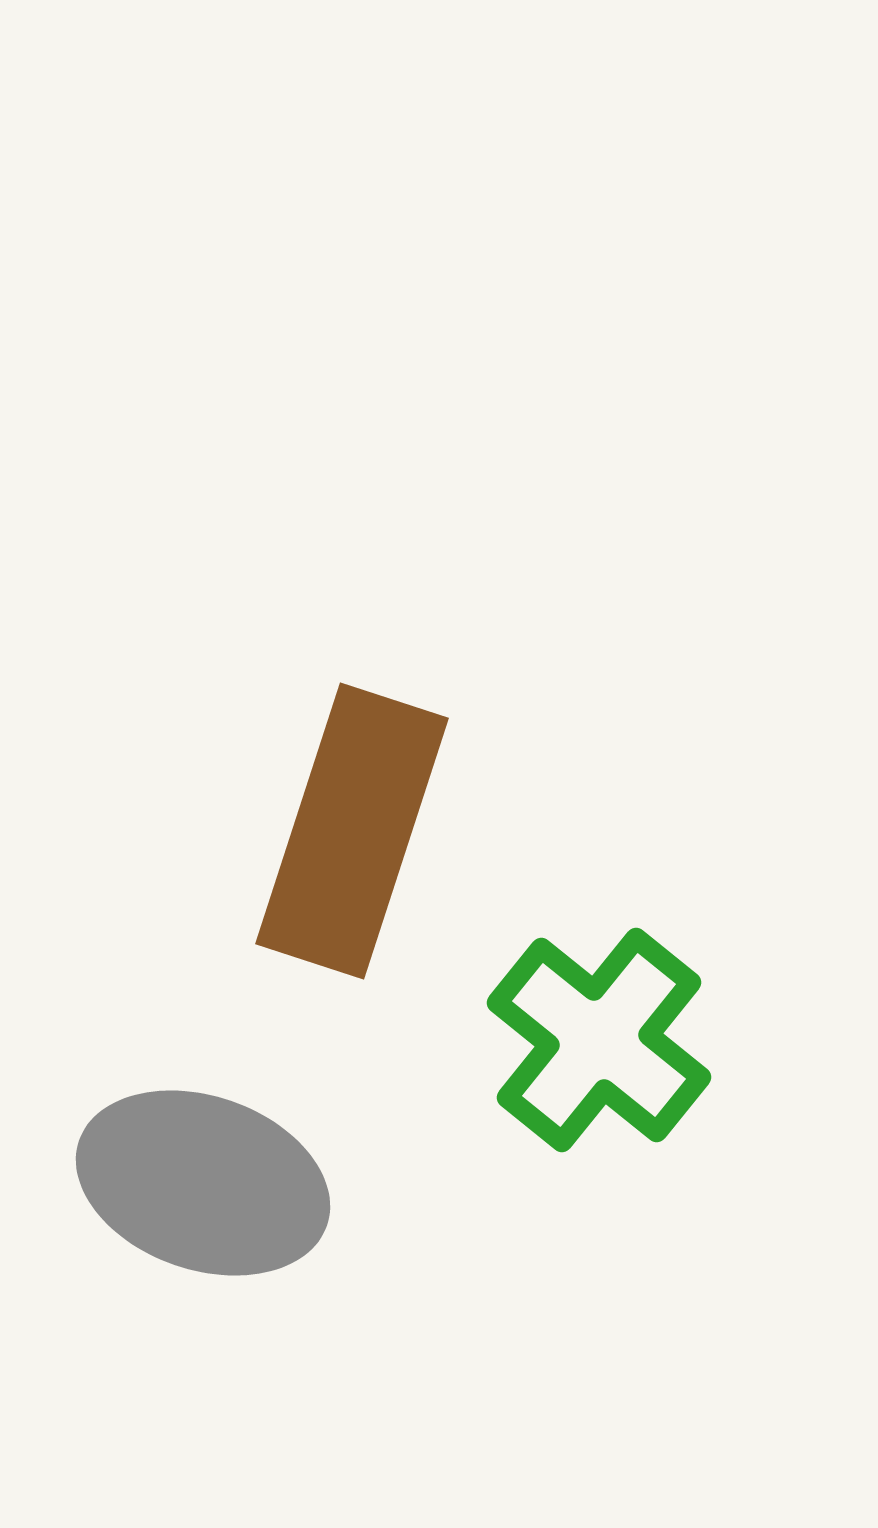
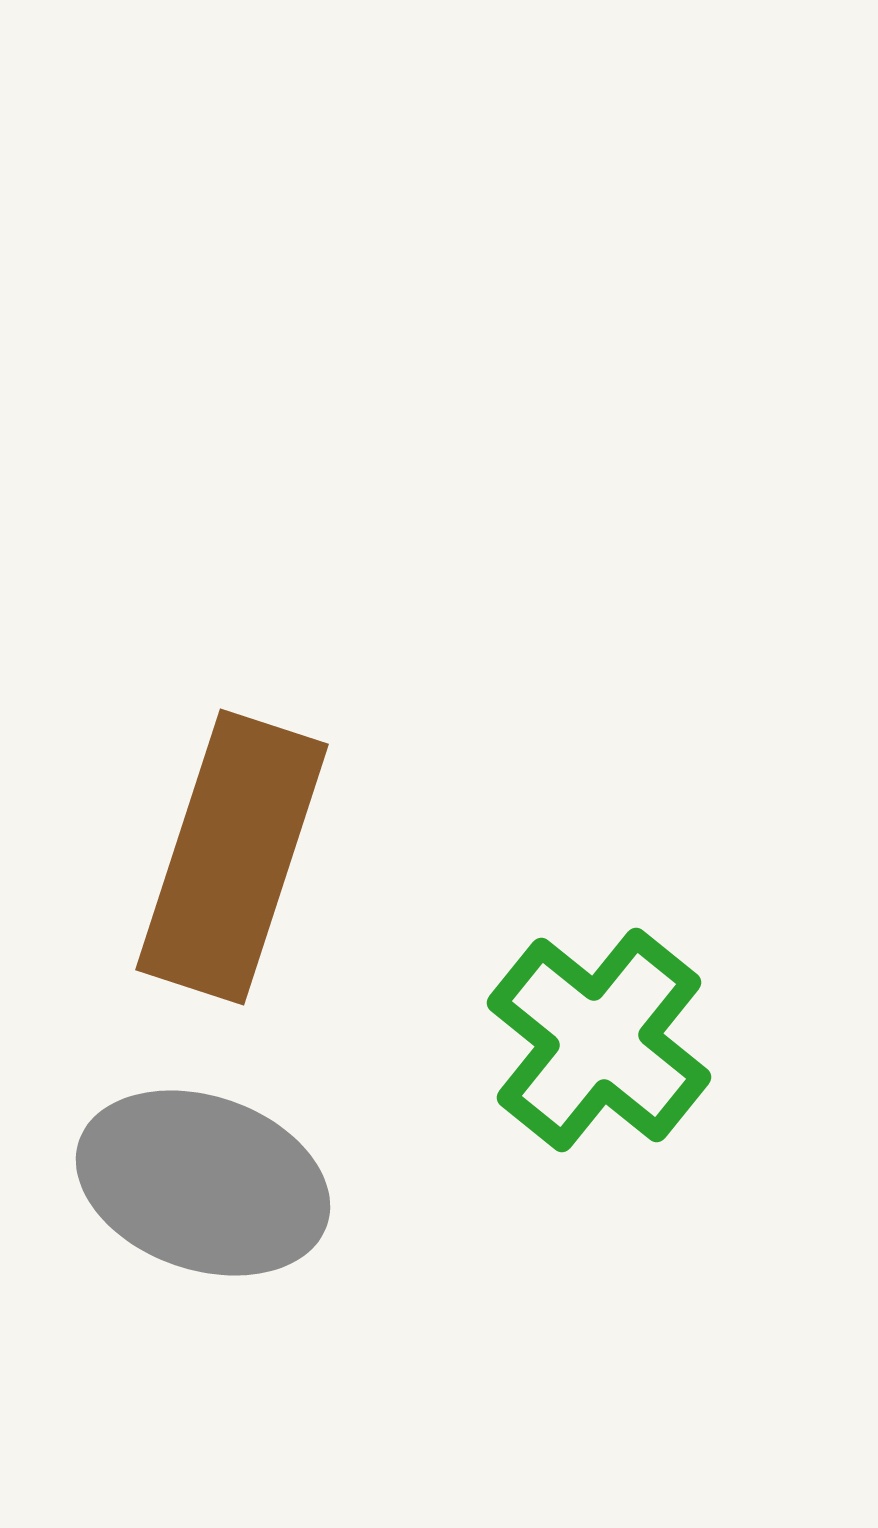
brown rectangle: moved 120 px left, 26 px down
